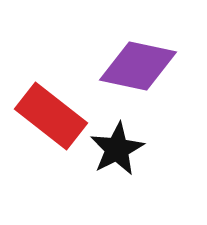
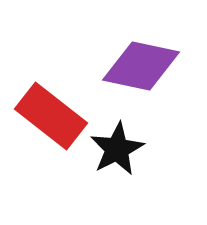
purple diamond: moved 3 px right
